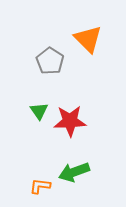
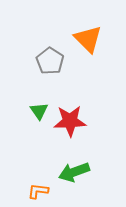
orange L-shape: moved 2 px left, 5 px down
